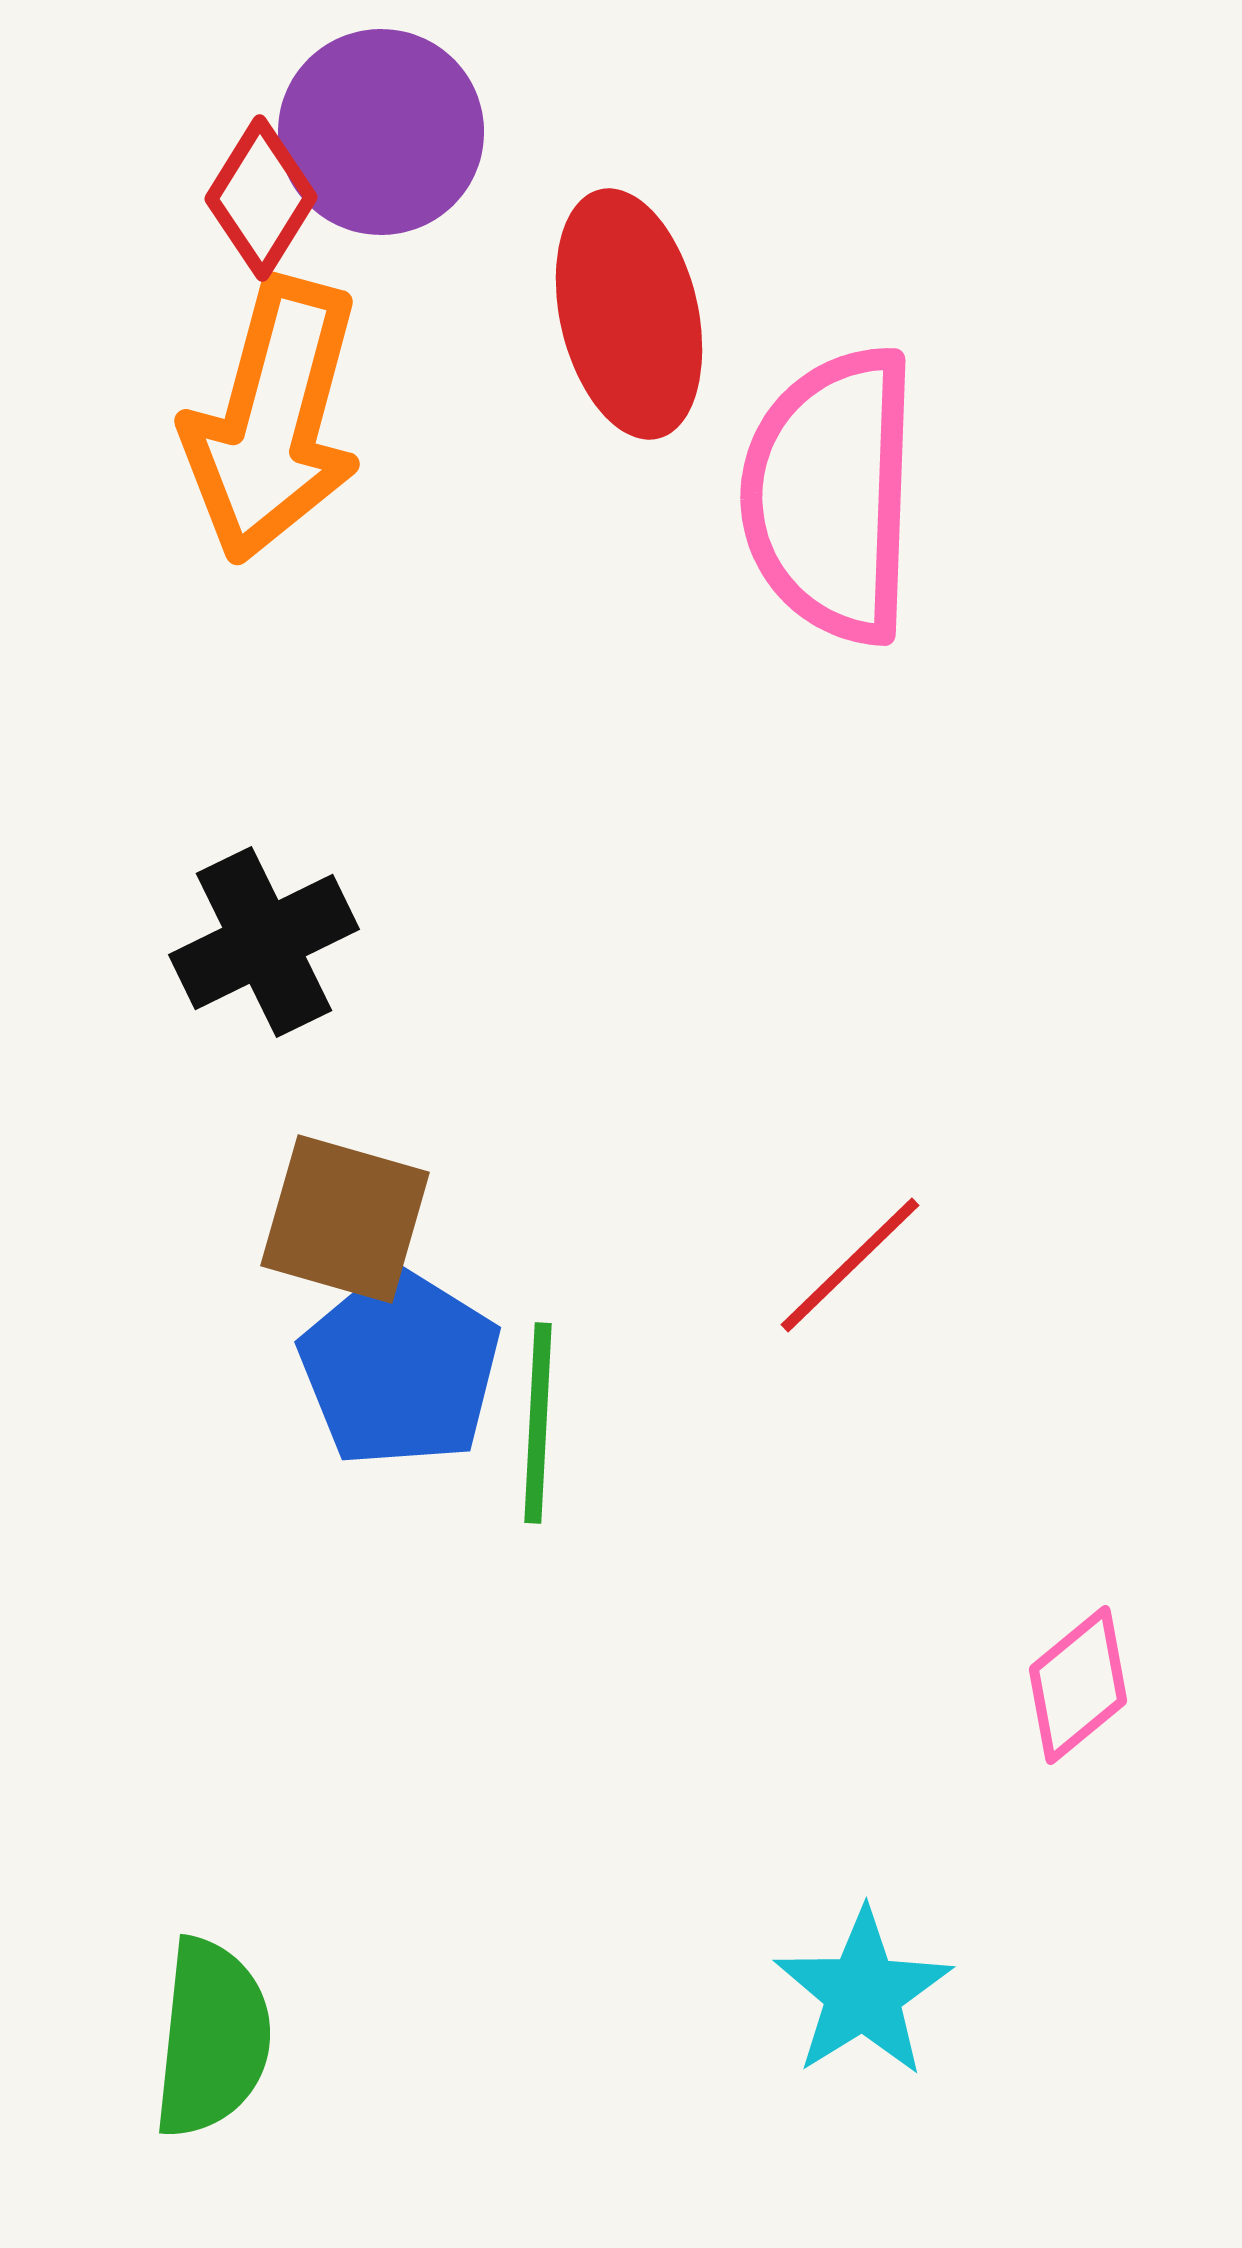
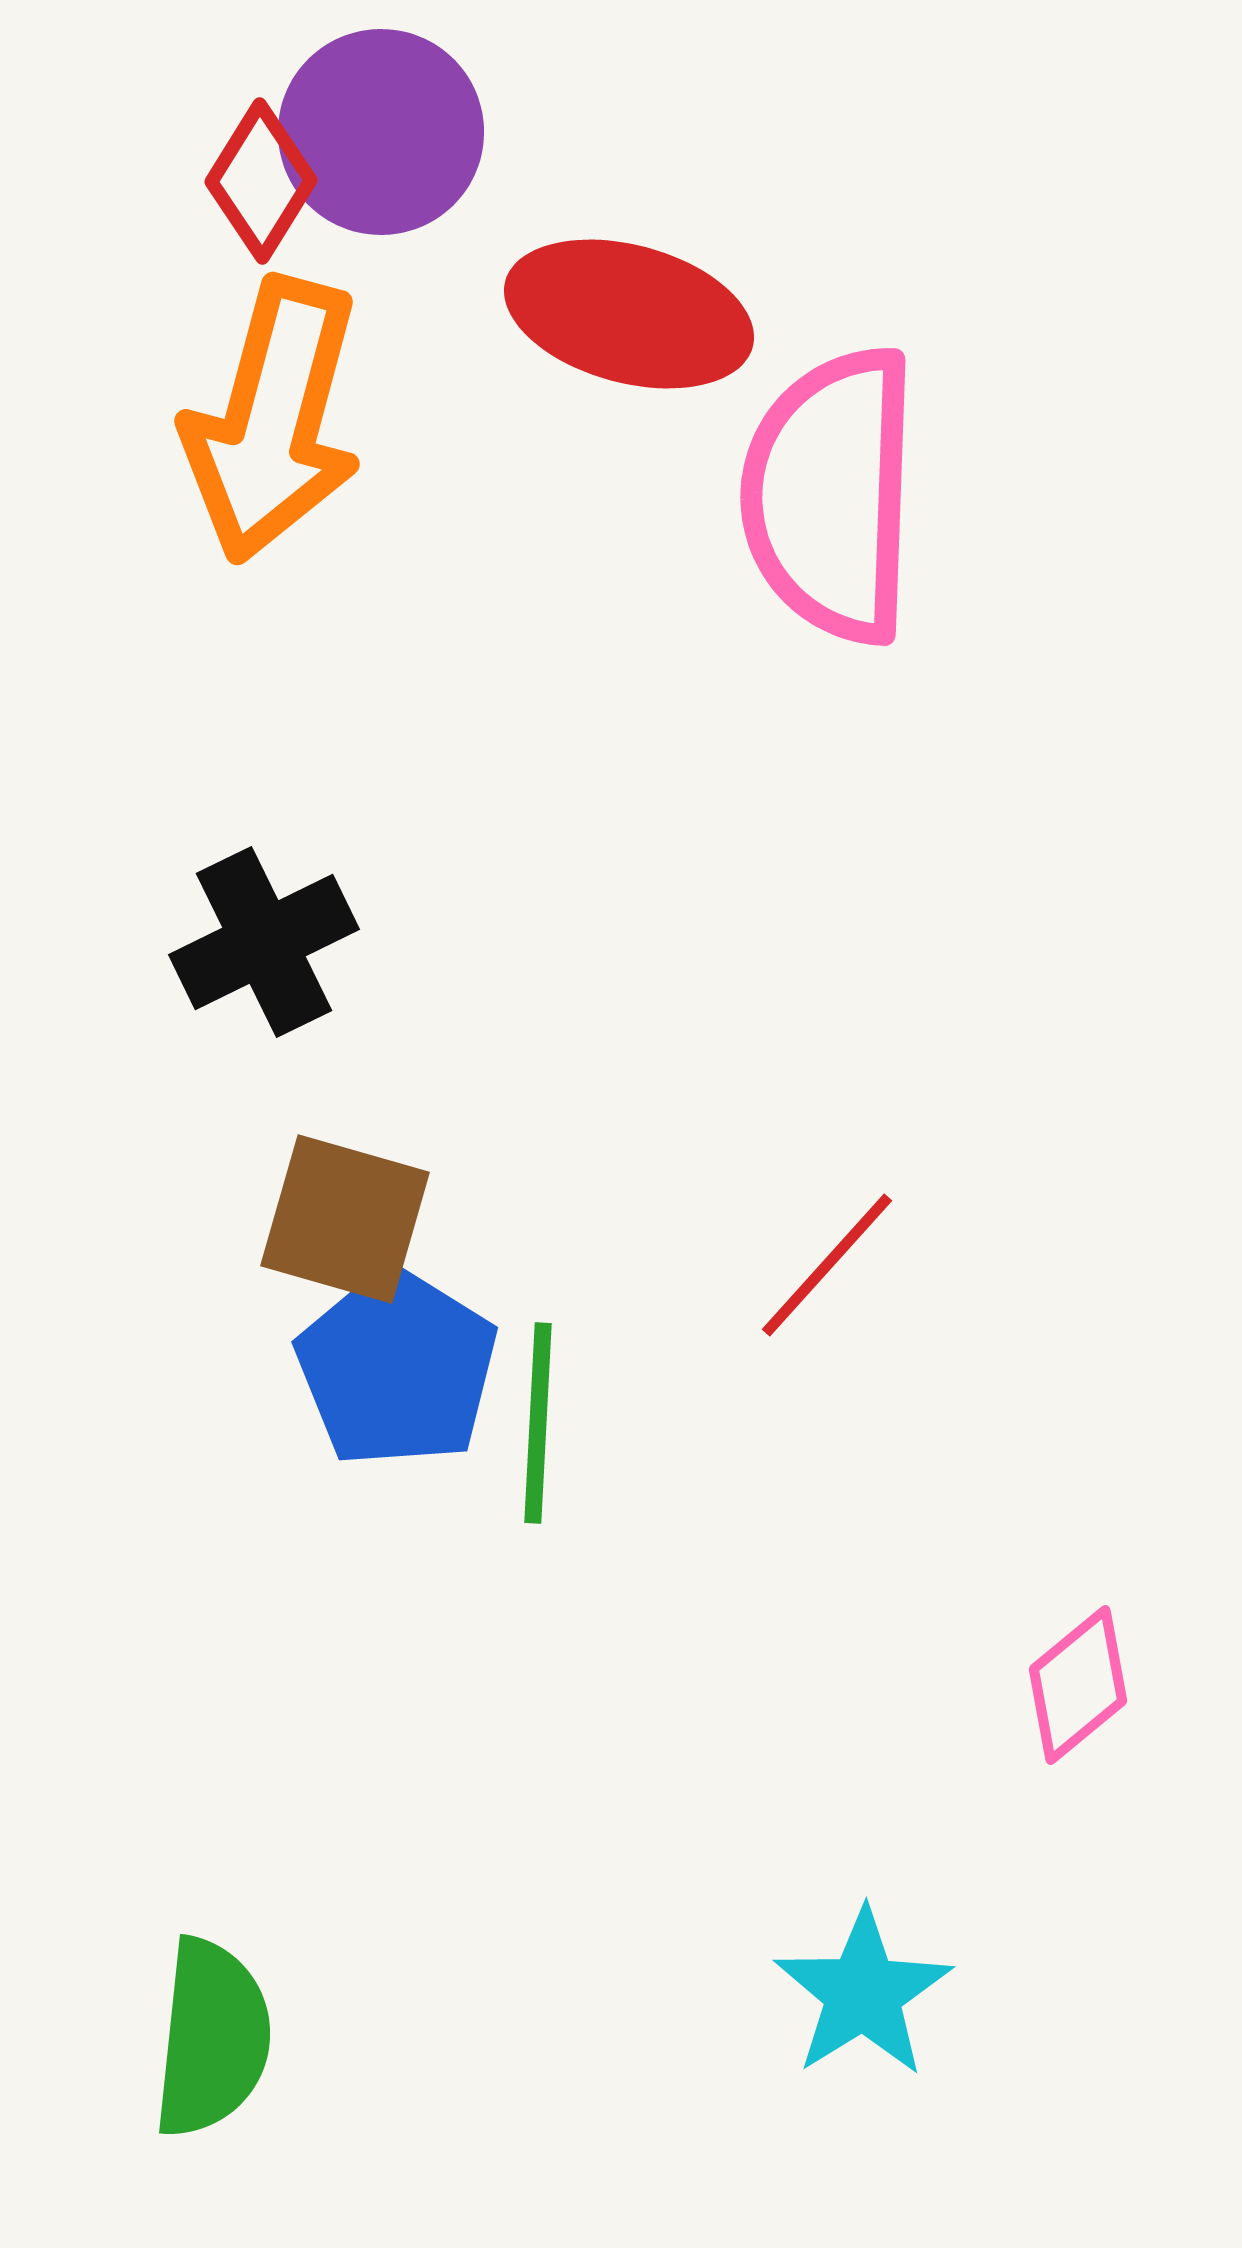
red diamond: moved 17 px up
red ellipse: rotated 62 degrees counterclockwise
red line: moved 23 px left; rotated 4 degrees counterclockwise
blue pentagon: moved 3 px left
